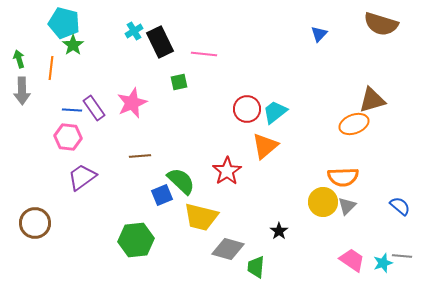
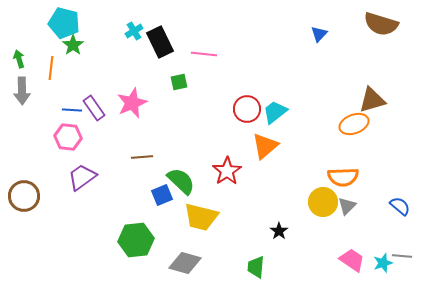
brown line: moved 2 px right, 1 px down
brown circle: moved 11 px left, 27 px up
gray diamond: moved 43 px left, 14 px down
